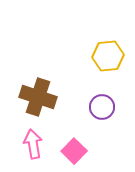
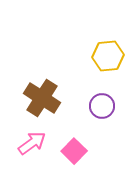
brown cross: moved 4 px right, 1 px down; rotated 15 degrees clockwise
purple circle: moved 1 px up
pink arrow: moved 1 px left, 1 px up; rotated 64 degrees clockwise
